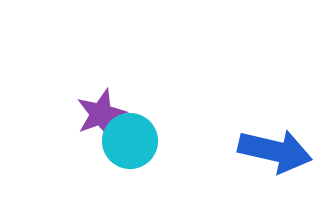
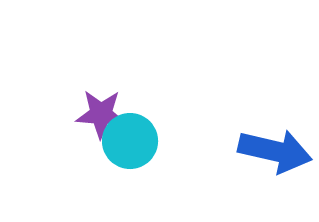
purple star: rotated 24 degrees clockwise
